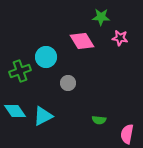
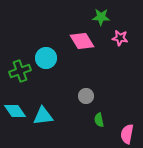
cyan circle: moved 1 px down
gray circle: moved 18 px right, 13 px down
cyan triangle: rotated 20 degrees clockwise
green semicircle: rotated 72 degrees clockwise
